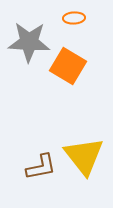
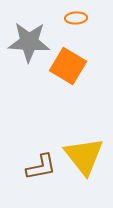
orange ellipse: moved 2 px right
